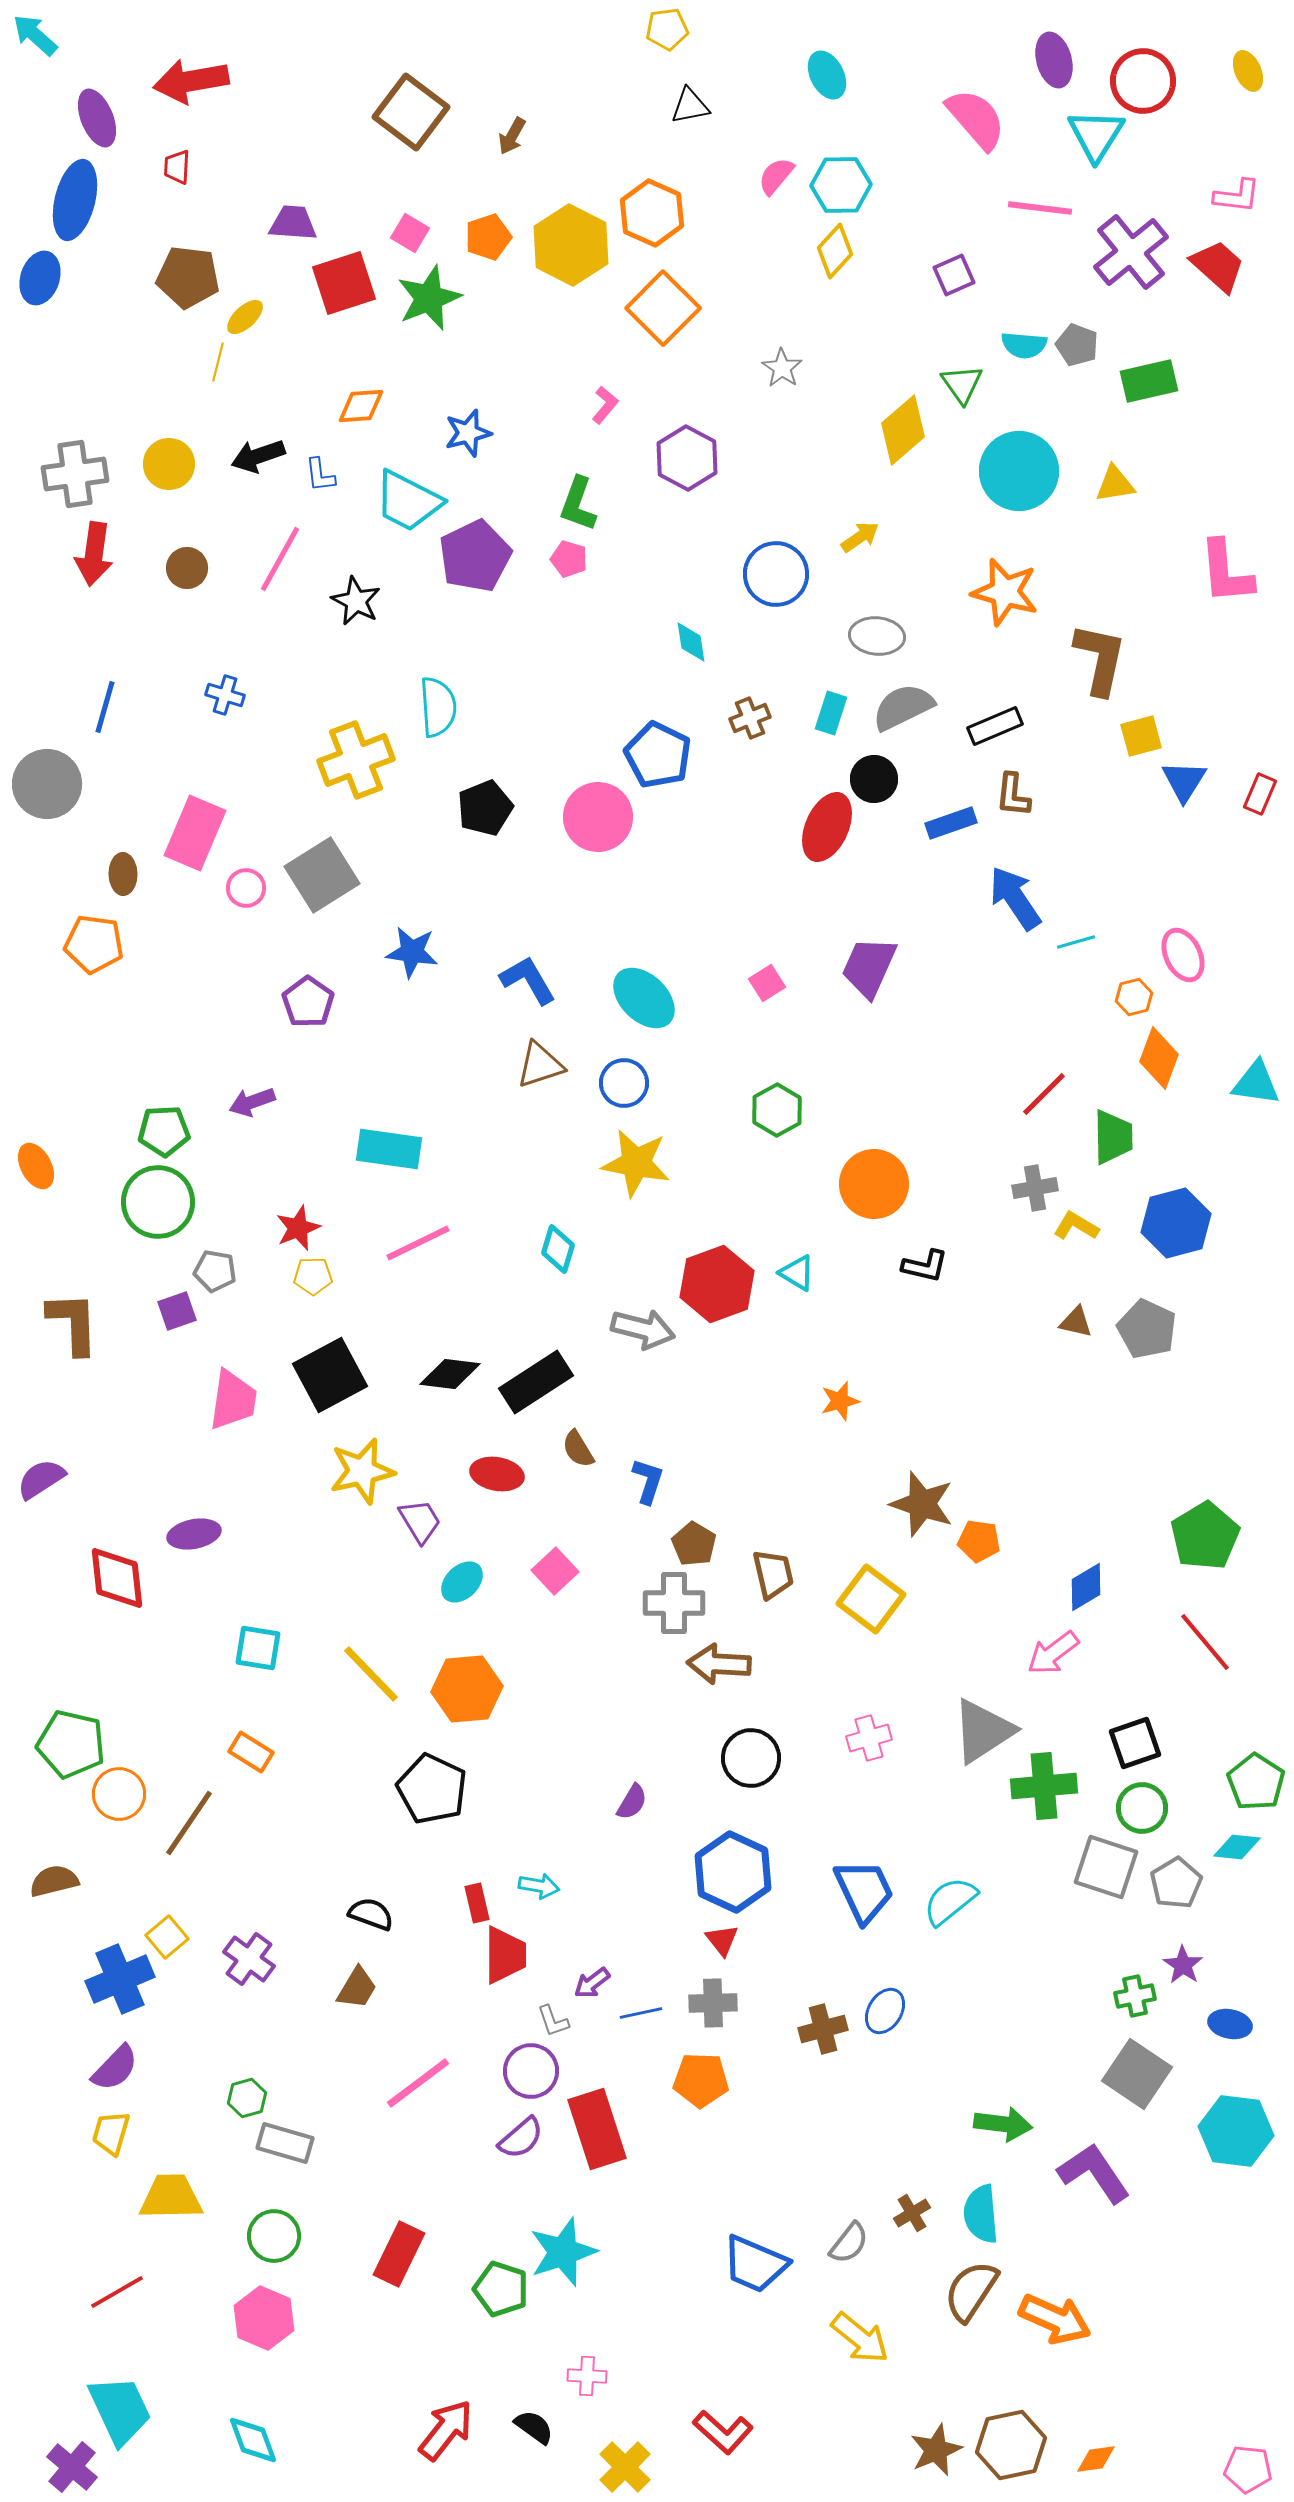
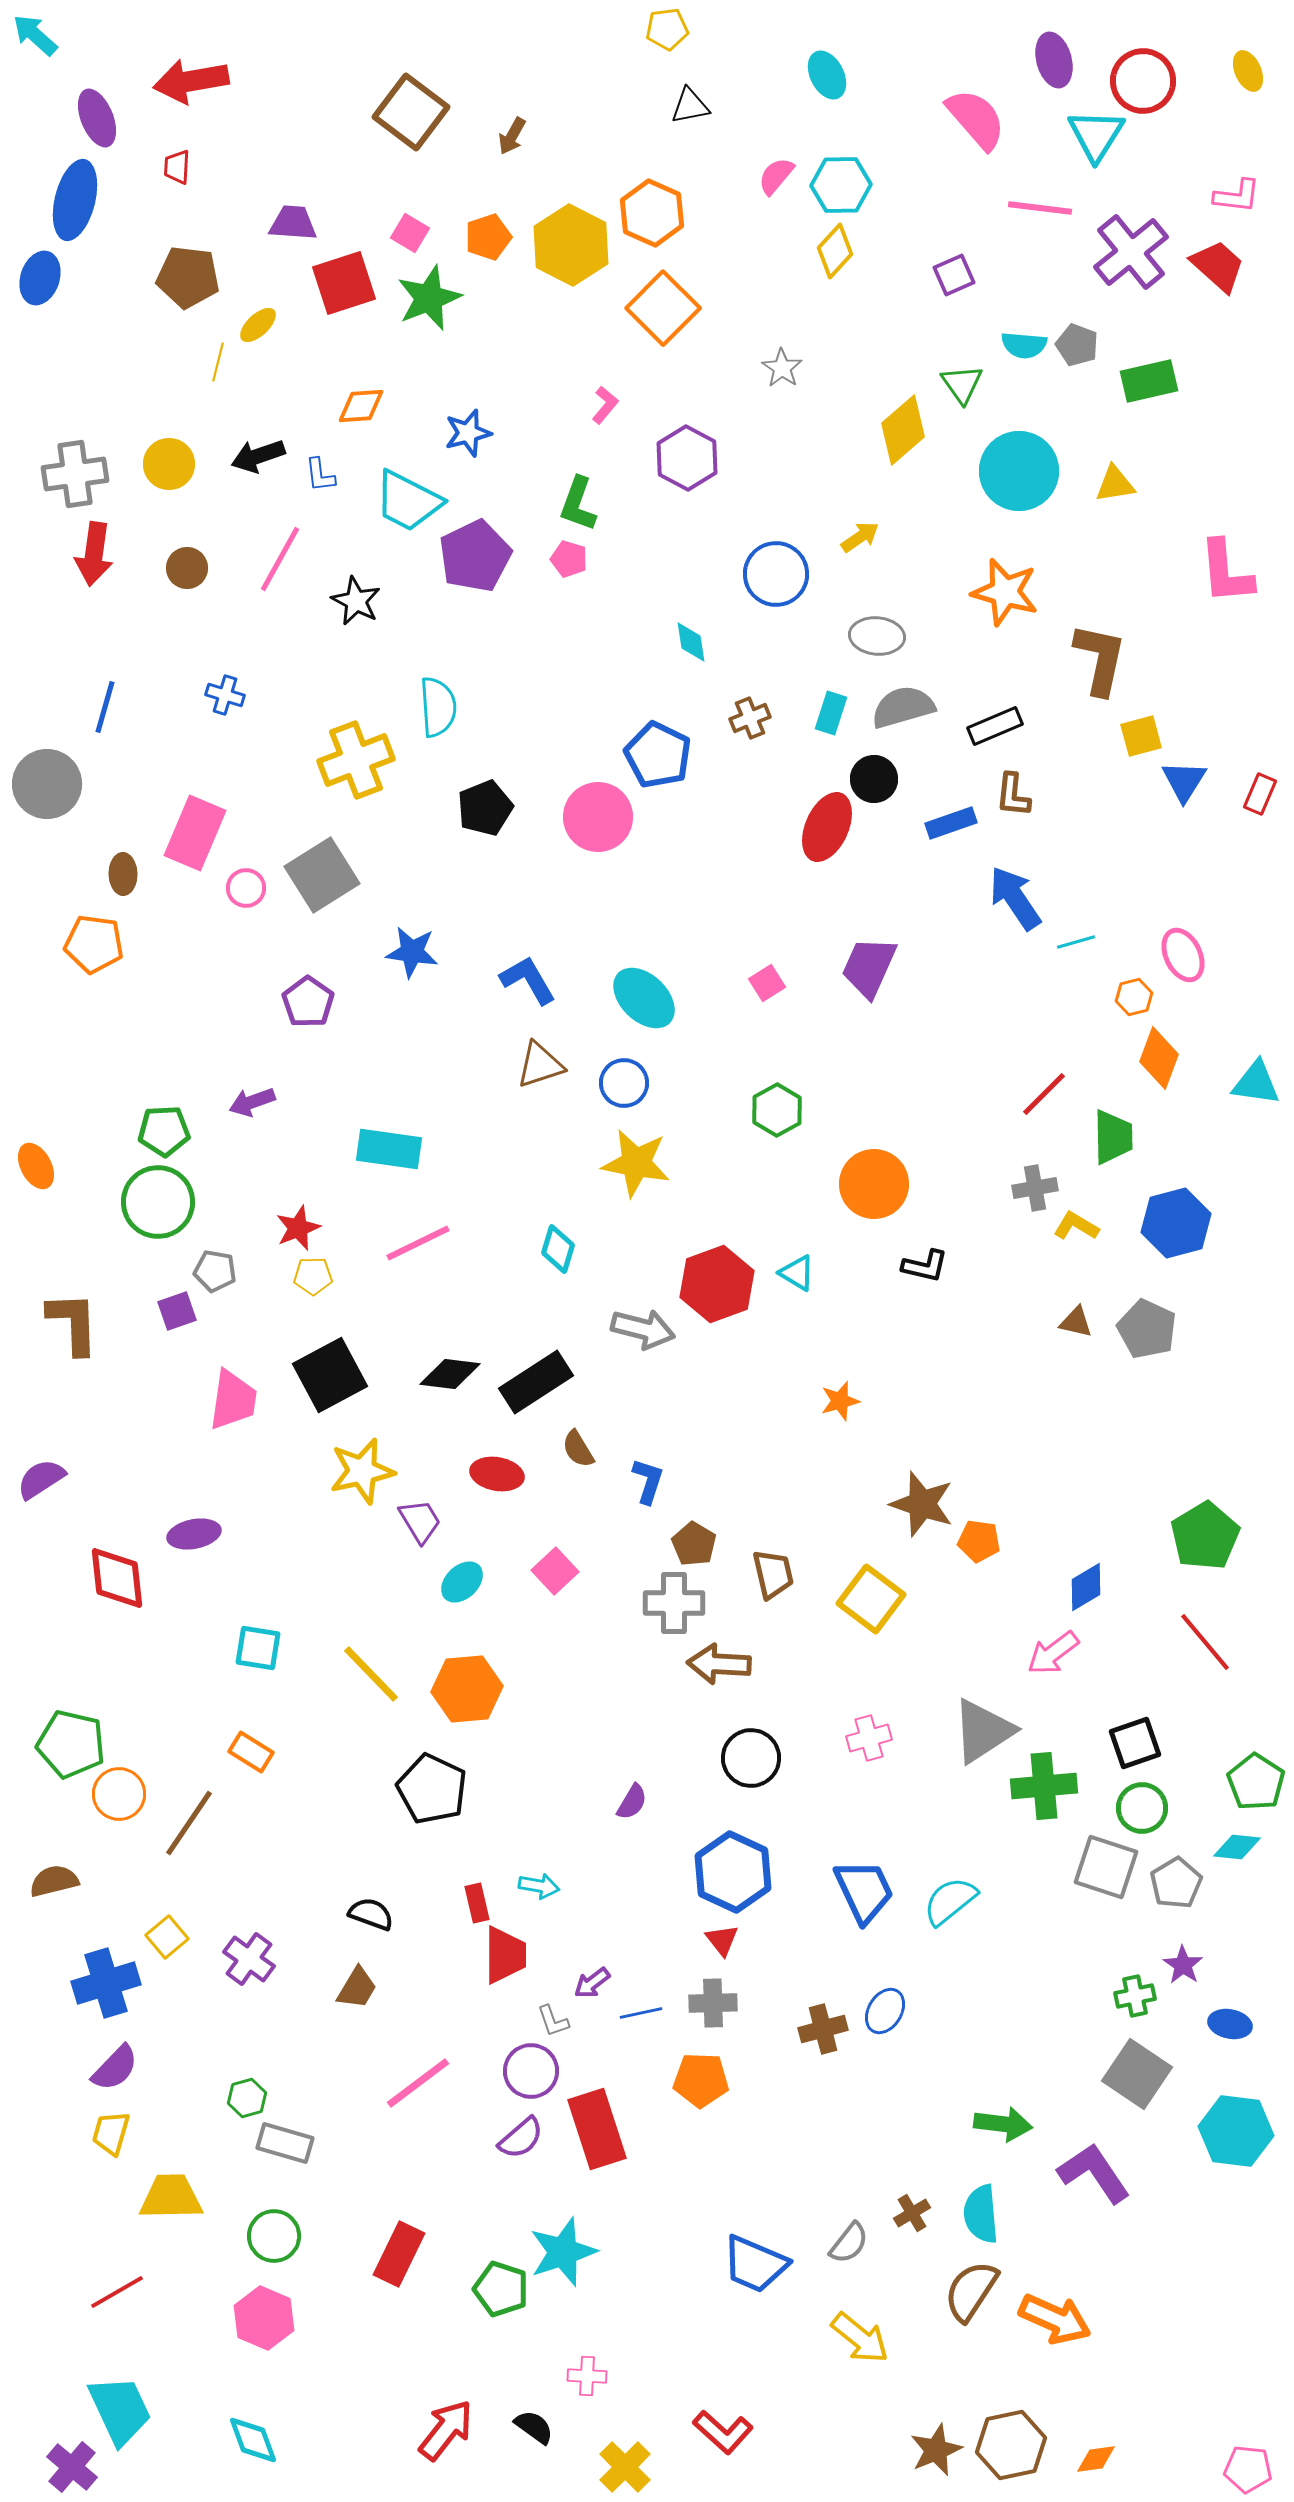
yellow ellipse at (245, 317): moved 13 px right, 8 px down
gray semicircle at (903, 707): rotated 10 degrees clockwise
blue cross at (120, 1979): moved 14 px left, 4 px down; rotated 6 degrees clockwise
